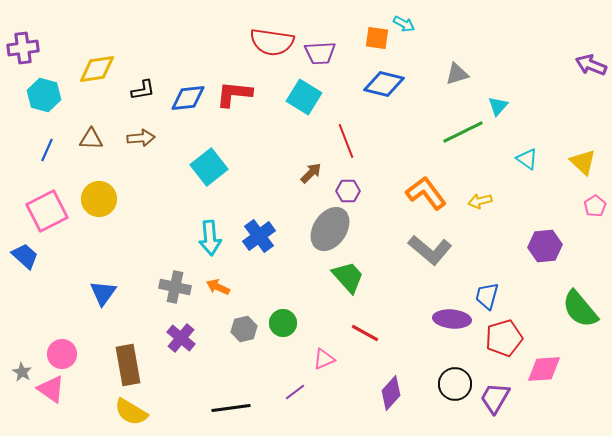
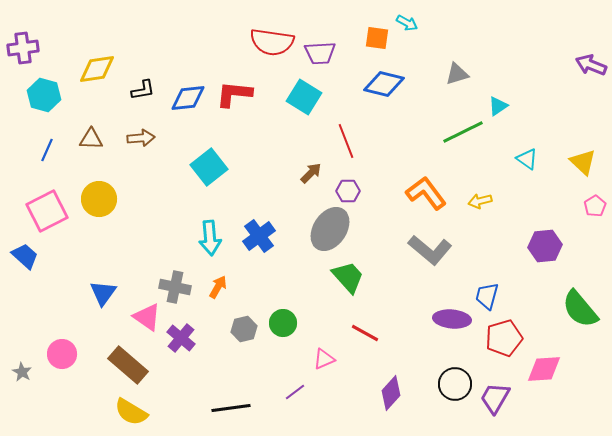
cyan arrow at (404, 24): moved 3 px right, 1 px up
cyan triangle at (498, 106): rotated 15 degrees clockwise
orange arrow at (218, 287): rotated 95 degrees clockwise
brown rectangle at (128, 365): rotated 39 degrees counterclockwise
pink triangle at (51, 389): moved 96 px right, 72 px up
